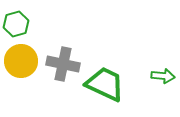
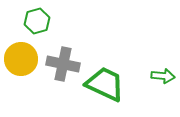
green hexagon: moved 21 px right, 3 px up
yellow circle: moved 2 px up
